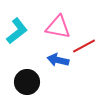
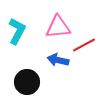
pink triangle: rotated 16 degrees counterclockwise
cyan L-shape: rotated 24 degrees counterclockwise
red line: moved 1 px up
